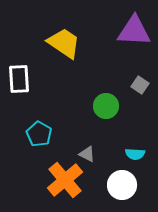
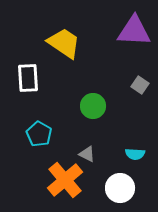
white rectangle: moved 9 px right, 1 px up
green circle: moved 13 px left
white circle: moved 2 px left, 3 px down
